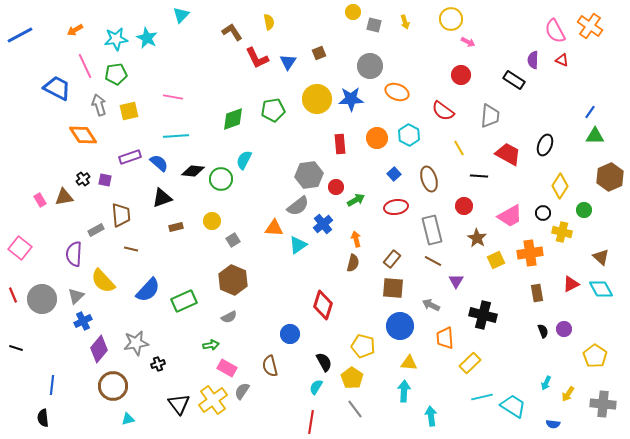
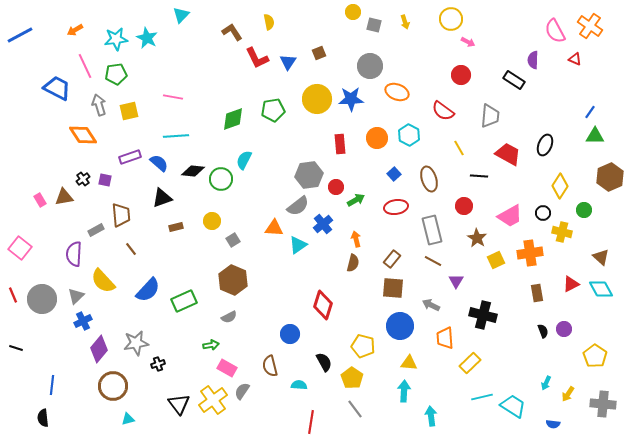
red triangle at (562, 60): moved 13 px right, 1 px up
brown line at (131, 249): rotated 40 degrees clockwise
cyan semicircle at (316, 387): moved 17 px left, 2 px up; rotated 63 degrees clockwise
